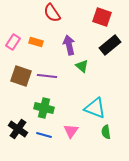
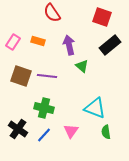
orange rectangle: moved 2 px right, 1 px up
blue line: rotated 63 degrees counterclockwise
